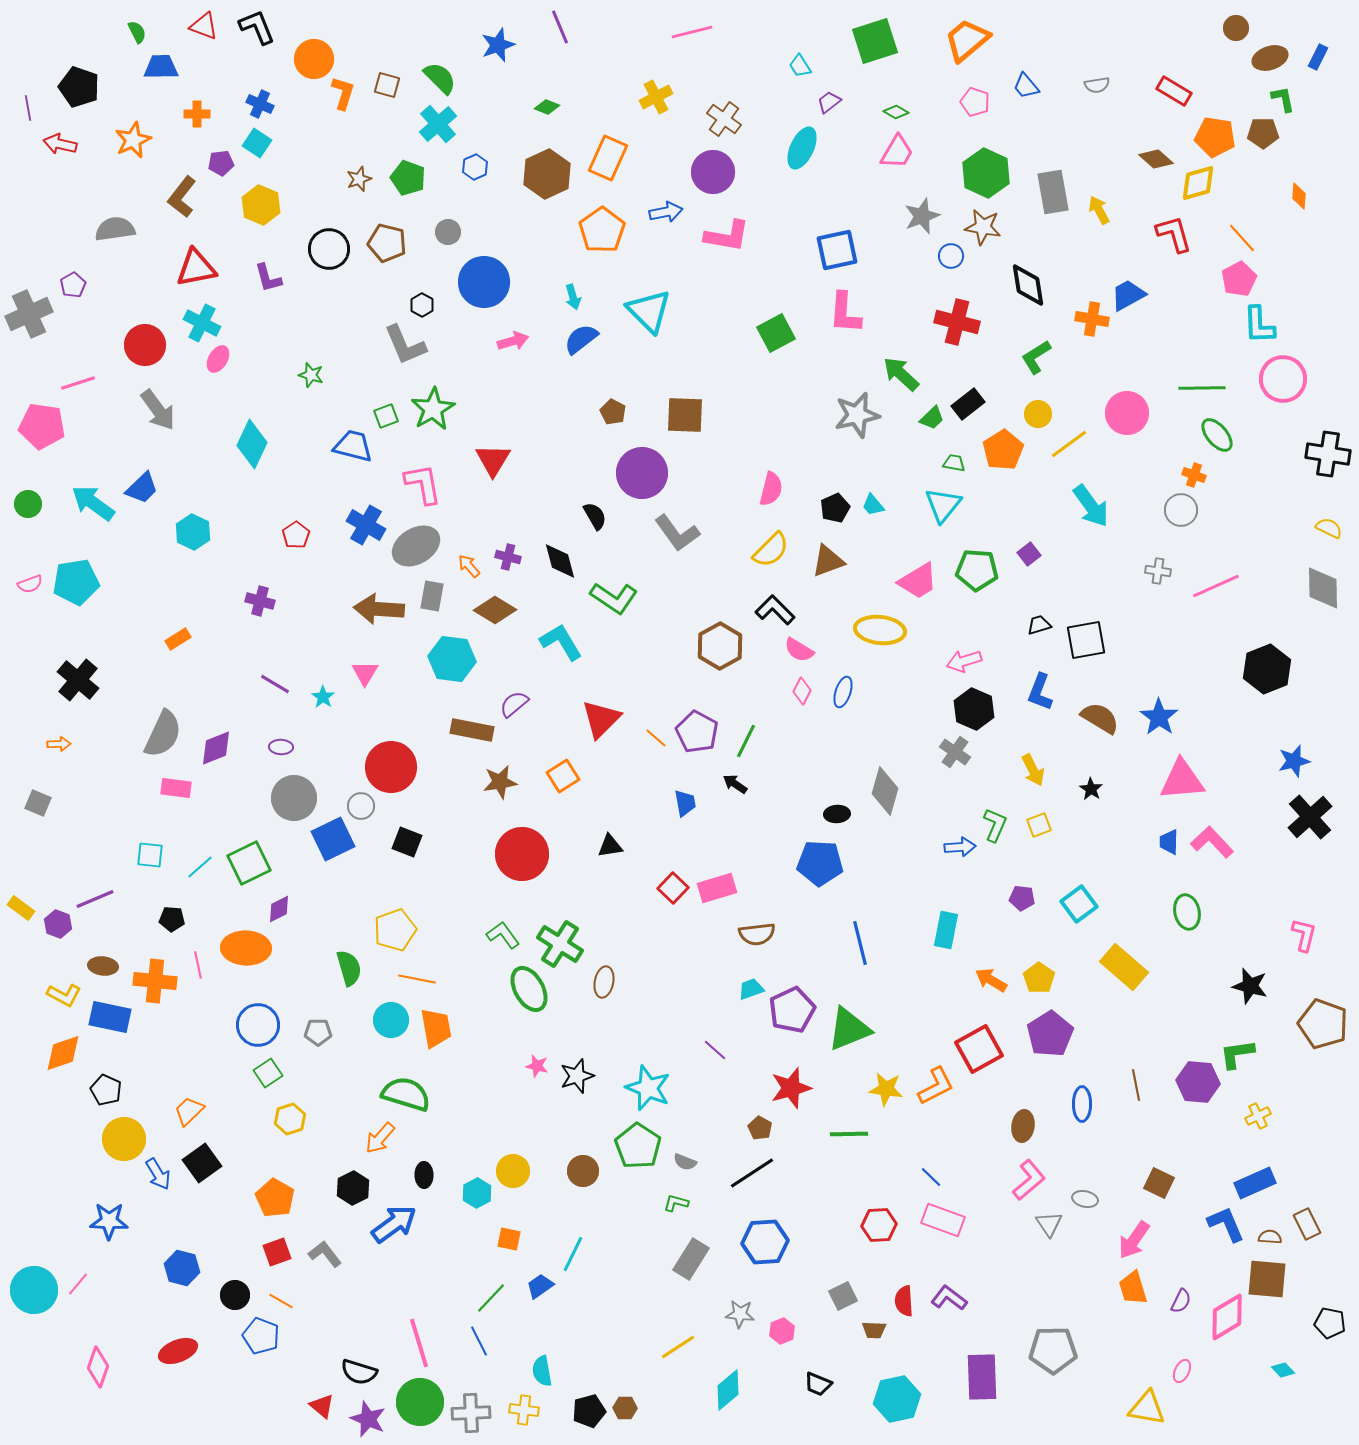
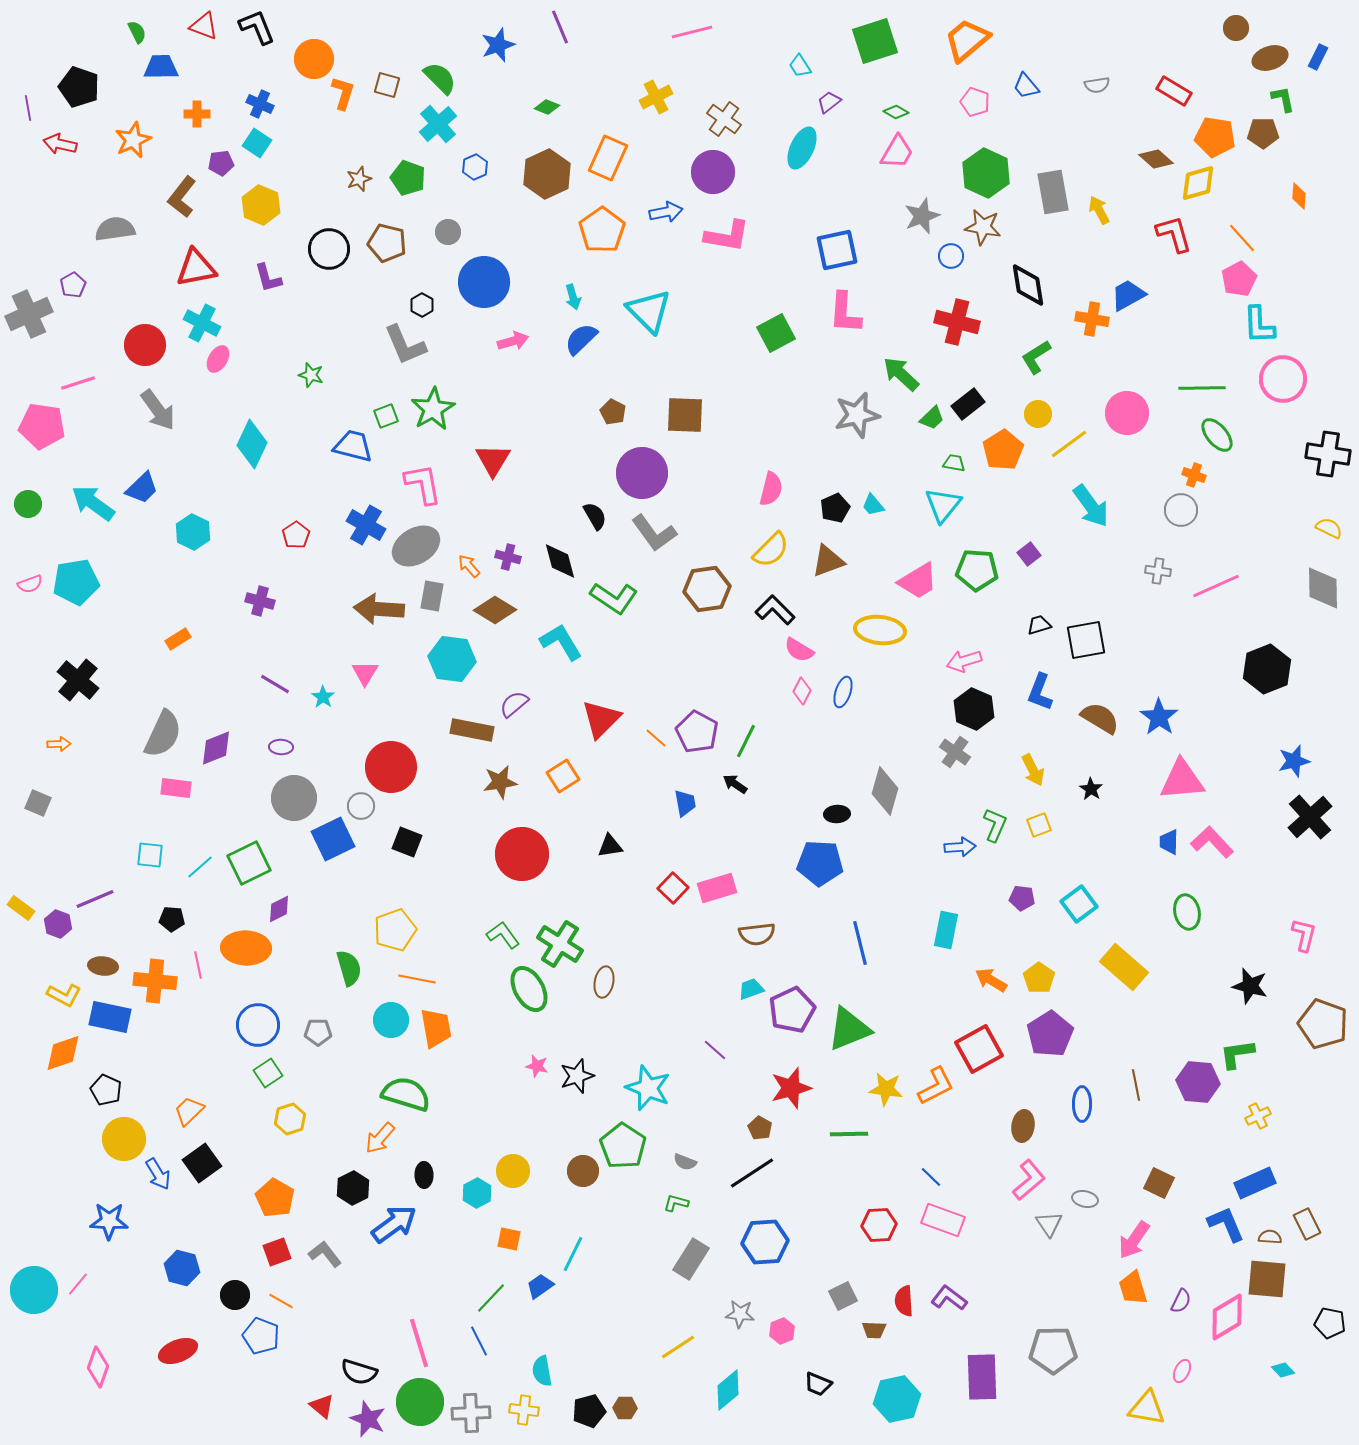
blue semicircle at (581, 339): rotated 6 degrees counterclockwise
gray L-shape at (677, 533): moved 23 px left
brown hexagon at (720, 646): moved 13 px left, 57 px up; rotated 21 degrees clockwise
green pentagon at (638, 1146): moved 15 px left
